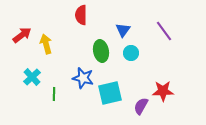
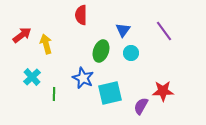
green ellipse: rotated 30 degrees clockwise
blue star: rotated 10 degrees clockwise
